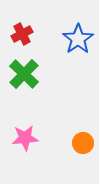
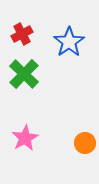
blue star: moved 9 px left, 3 px down
pink star: rotated 24 degrees counterclockwise
orange circle: moved 2 px right
